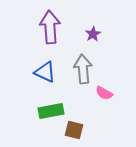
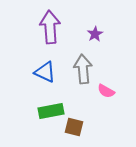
purple star: moved 2 px right
pink semicircle: moved 2 px right, 2 px up
brown square: moved 3 px up
